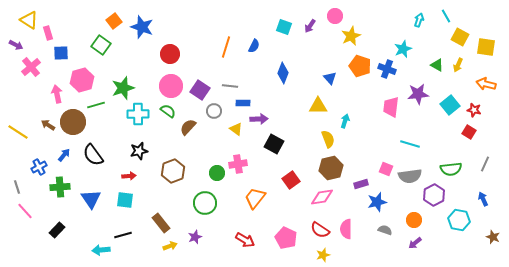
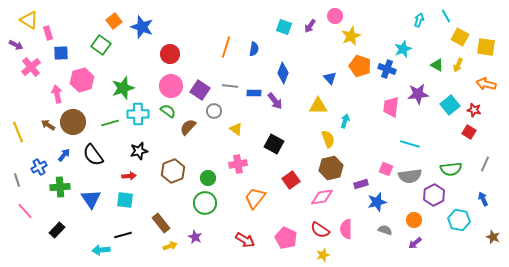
blue semicircle at (254, 46): moved 3 px down; rotated 16 degrees counterclockwise
blue rectangle at (243, 103): moved 11 px right, 10 px up
green line at (96, 105): moved 14 px right, 18 px down
purple arrow at (259, 119): moved 16 px right, 18 px up; rotated 54 degrees clockwise
yellow line at (18, 132): rotated 35 degrees clockwise
green circle at (217, 173): moved 9 px left, 5 px down
gray line at (17, 187): moved 7 px up
purple star at (195, 237): rotated 24 degrees counterclockwise
